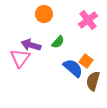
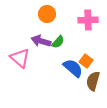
orange circle: moved 3 px right
pink cross: rotated 36 degrees clockwise
purple arrow: moved 10 px right, 4 px up
pink triangle: rotated 25 degrees counterclockwise
